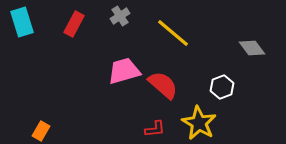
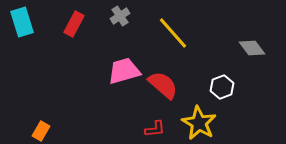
yellow line: rotated 9 degrees clockwise
